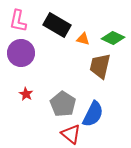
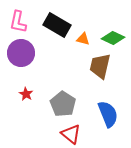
pink L-shape: moved 1 px down
blue semicircle: moved 15 px right; rotated 48 degrees counterclockwise
